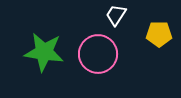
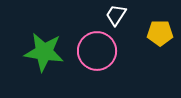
yellow pentagon: moved 1 px right, 1 px up
pink circle: moved 1 px left, 3 px up
